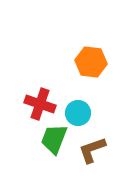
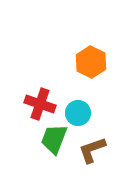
orange hexagon: rotated 20 degrees clockwise
